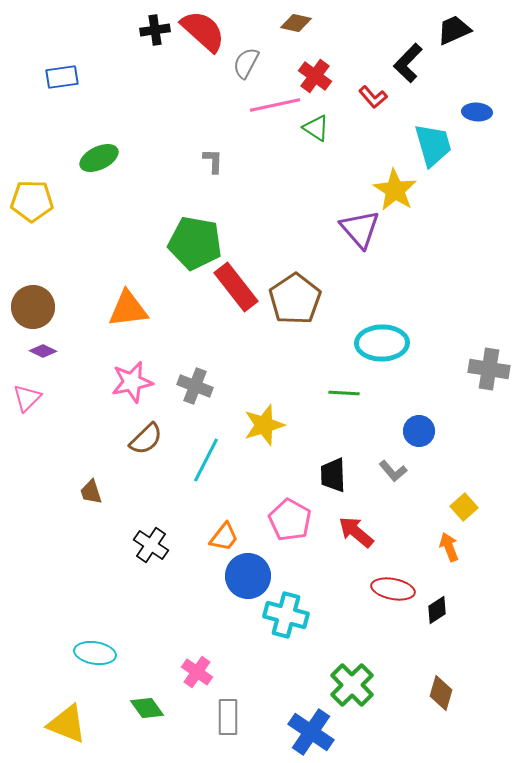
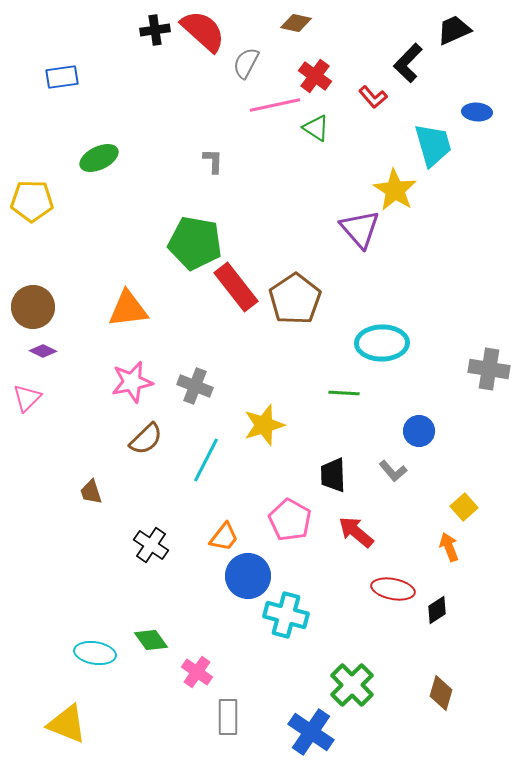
green diamond at (147, 708): moved 4 px right, 68 px up
